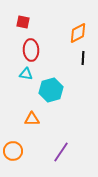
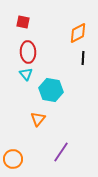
red ellipse: moved 3 px left, 2 px down
cyan triangle: rotated 40 degrees clockwise
cyan hexagon: rotated 25 degrees clockwise
orange triangle: moved 6 px right; rotated 49 degrees counterclockwise
orange circle: moved 8 px down
